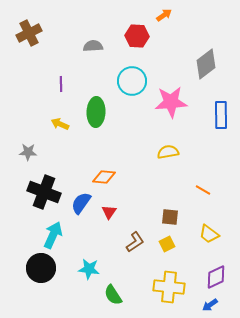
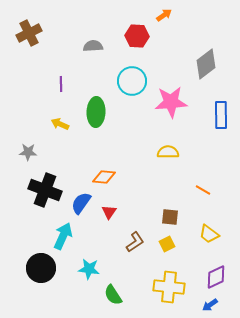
yellow semicircle: rotated 10 degrees clockwise
black cross: moved 1 px right, 2 px up
cyan arrow: moved 10 px right, 1 px down
